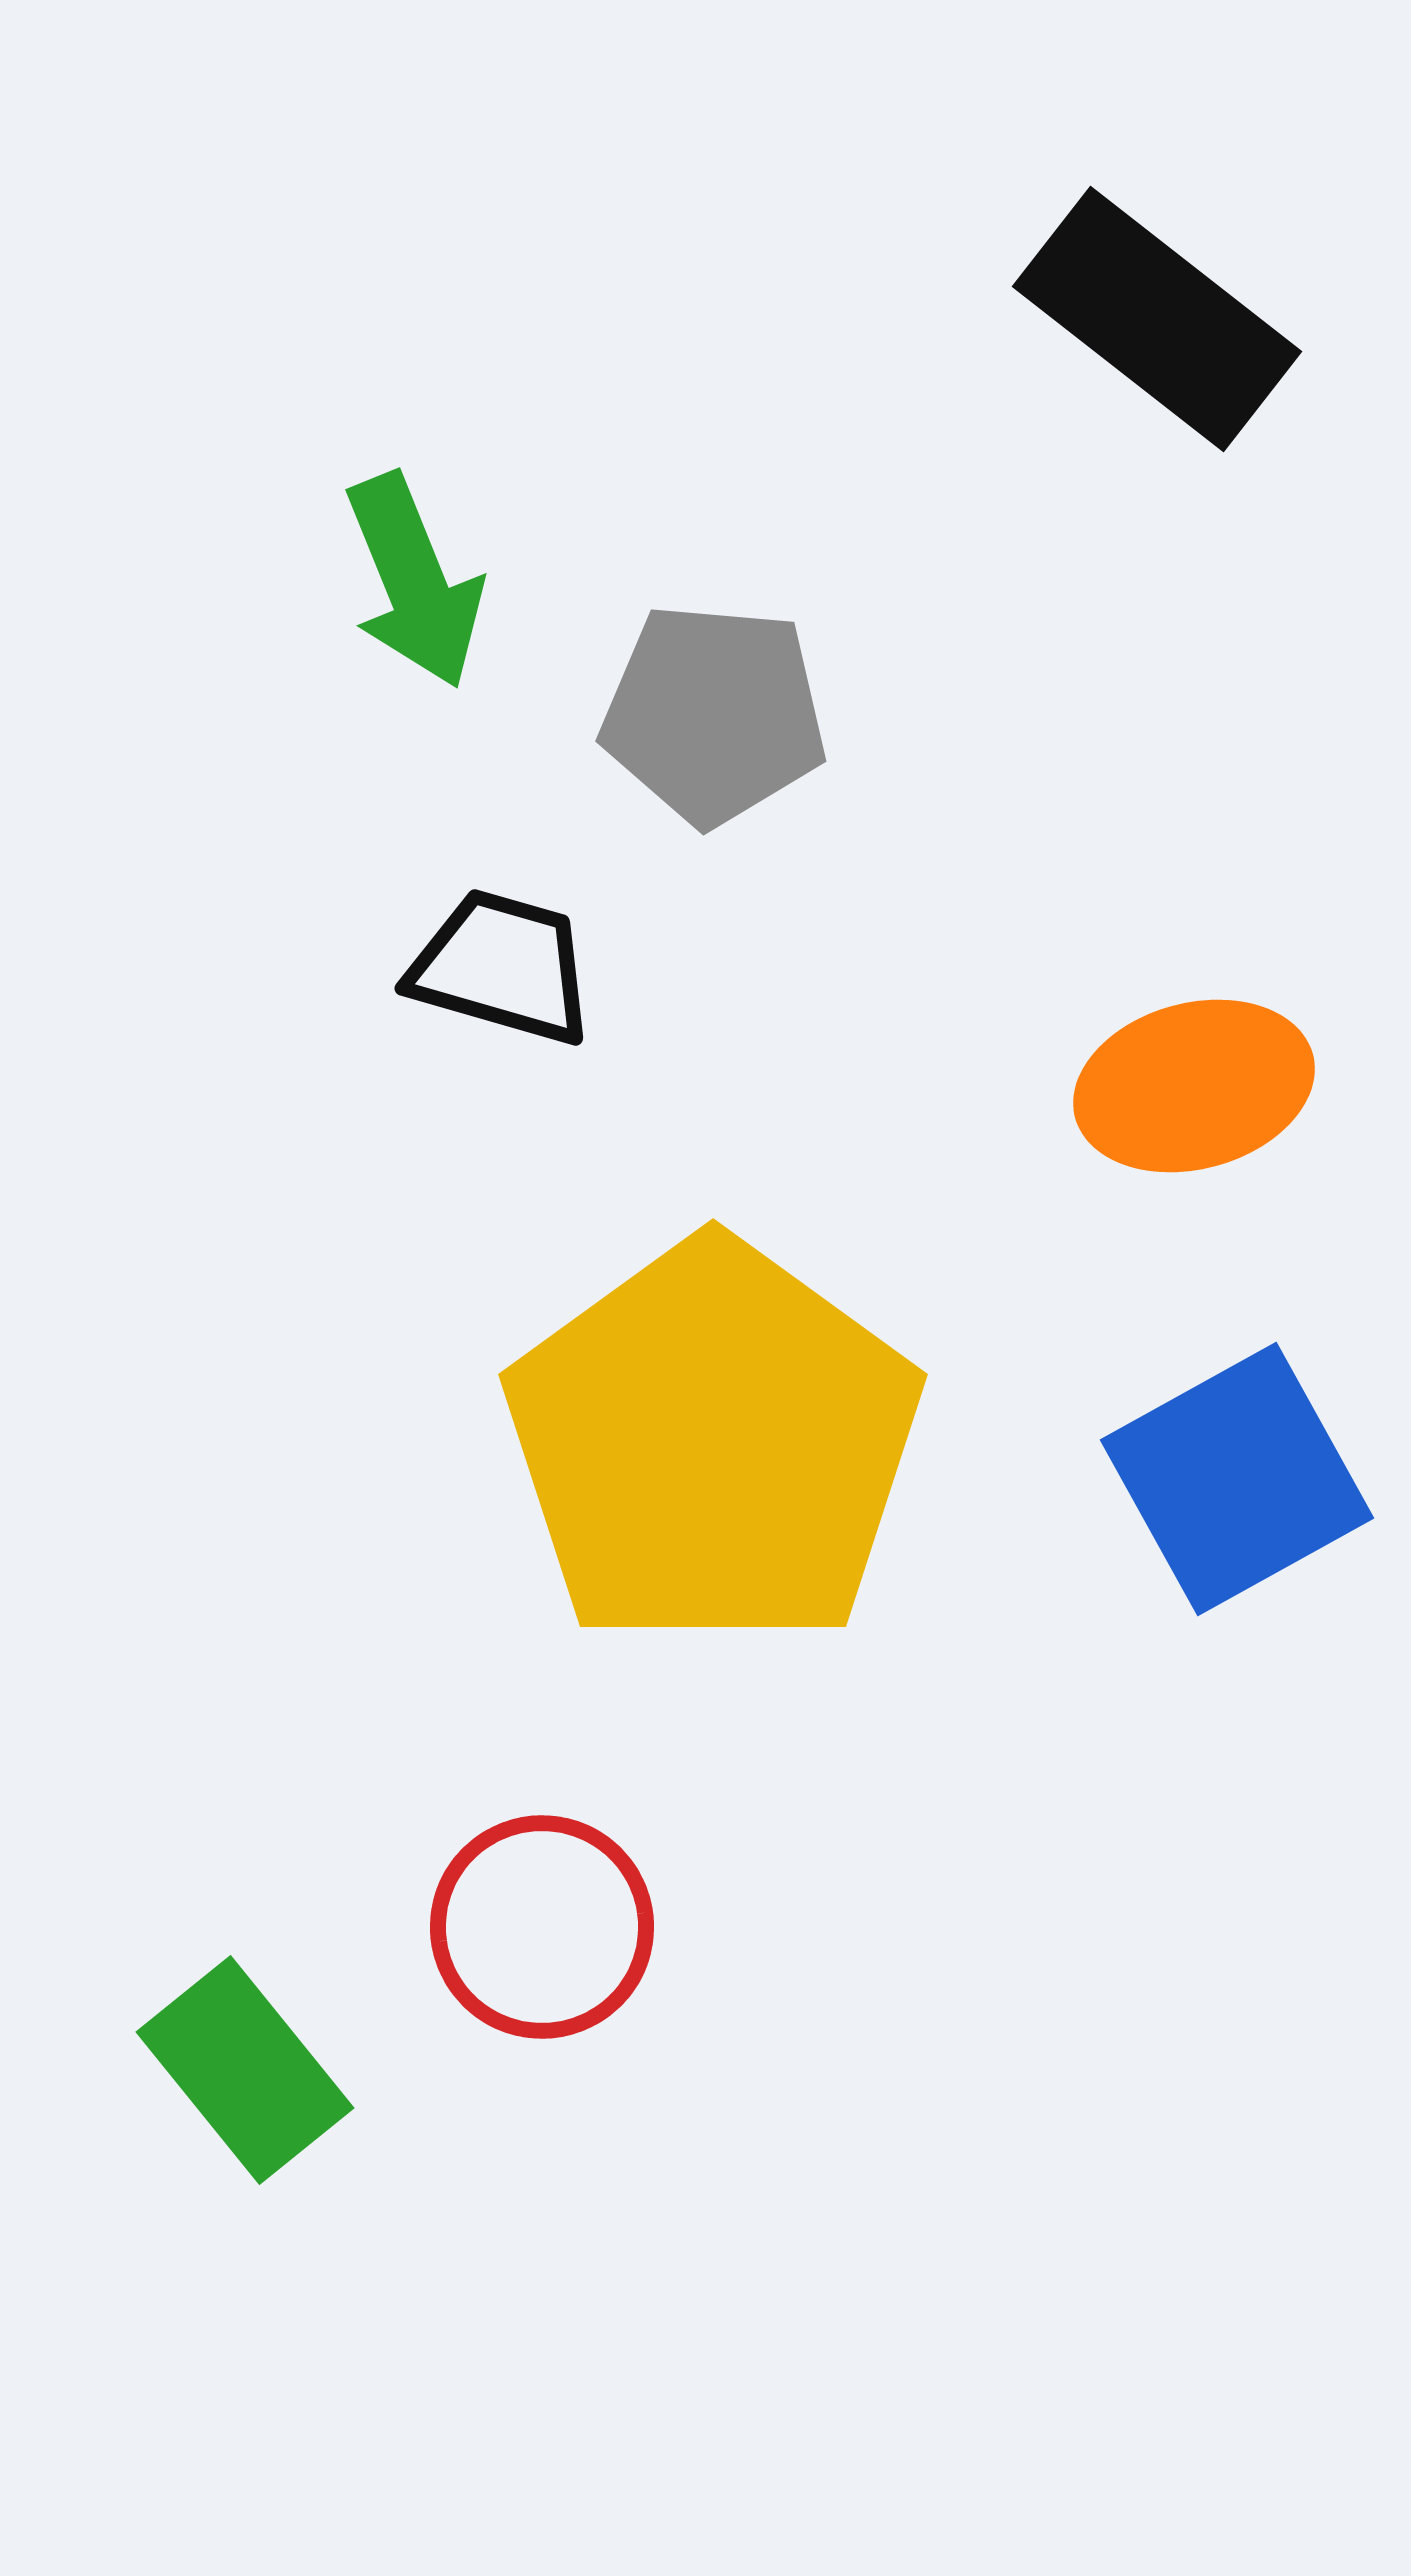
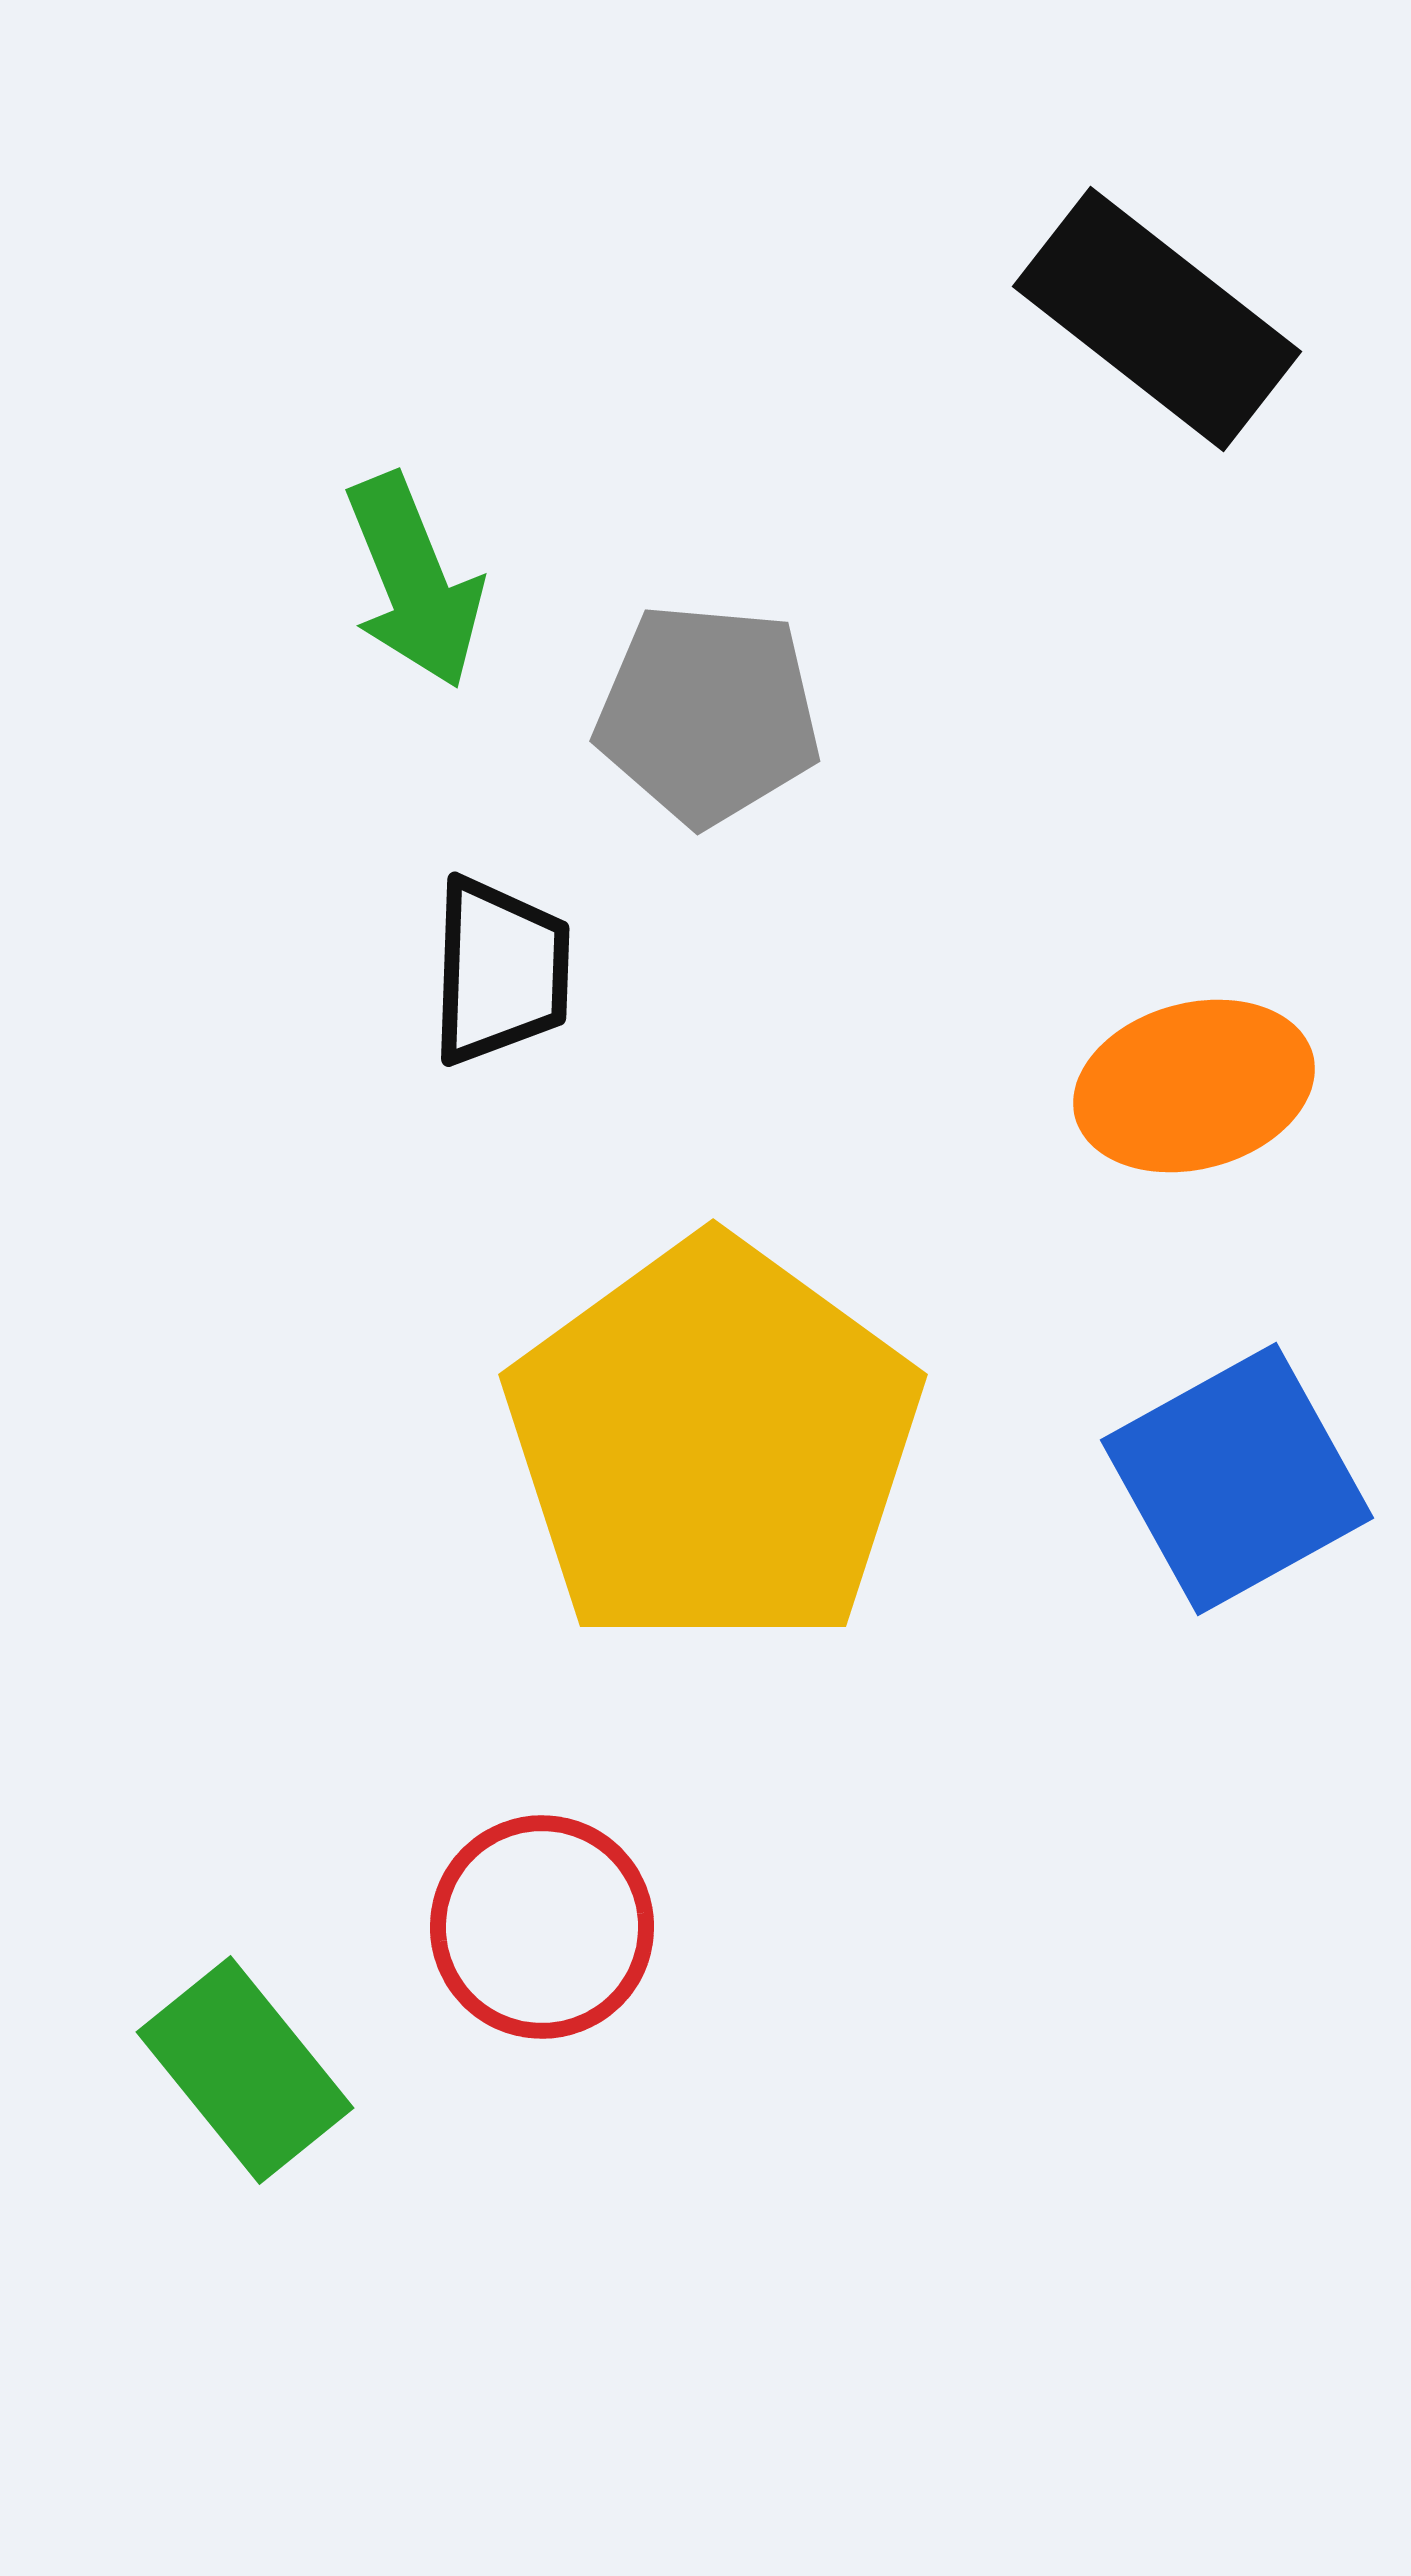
gray pentagon: moved 6 px left
black trapezoid: moved 2 px left, 4 px down; rotated 76 degrees clockwise
